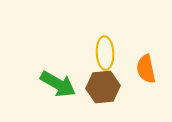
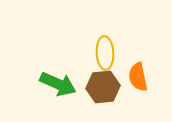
orange semicircle: moved 8 px left, 8 px down
green arrow: rotated 6 degrees counterclockwise
